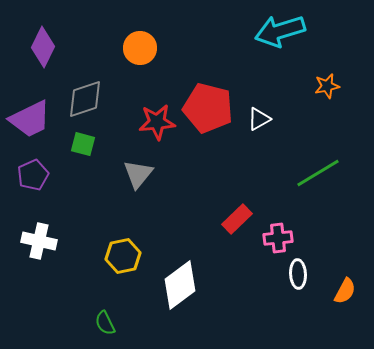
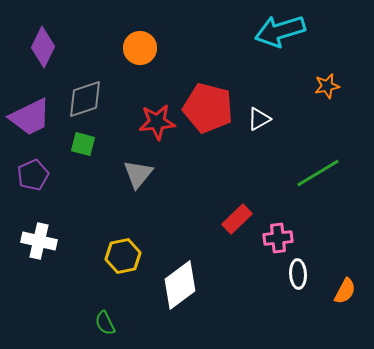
purple trapezoid: moved 2 px up
